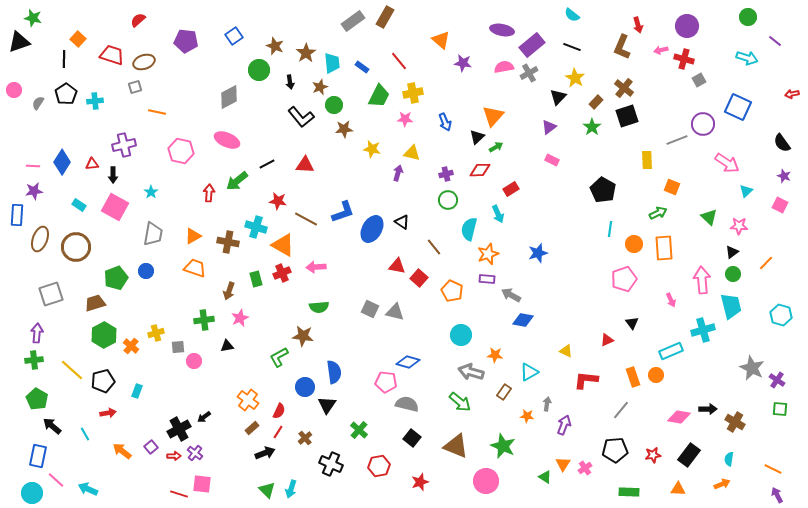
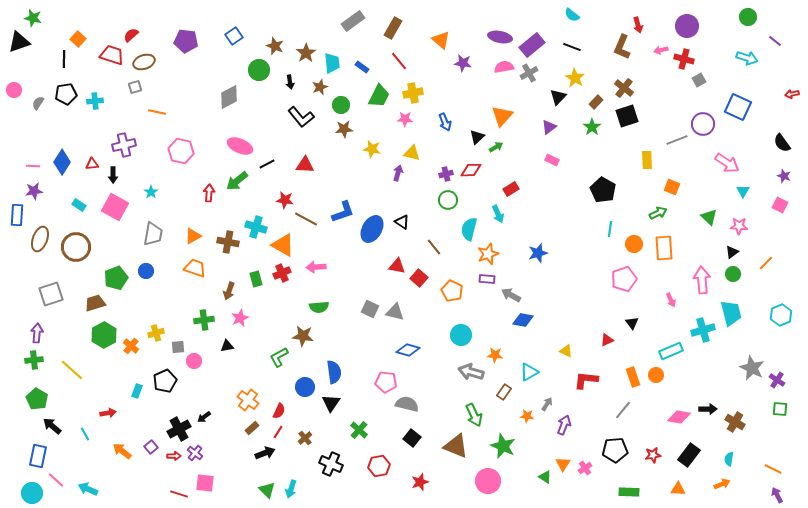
brown rectangle at (385, 17): moved 8 px right, 11 px down
red semicircle at (138, 20): moved 7 px left, 15 px down
purple ellipse at (502, 30): moved 2 px left, 7 px down
black pentagon at (66, 94): rotated 25 degrees clockwise
green circle at (334, 105): moved 7 px right
orange triangle at (493, 116): moved 9 px right
pink ellipse at (227, 140): moved 13 px right, 6 px down
red diamond at (480, 170): moved 9 px left
cyan triangle at (746, 191): moved 3 px left; rotated 16 degrees counterclockwise
red star at (278, 201): moved 7 px right, 1 px up
cyan trapezoid at (731, 306): moved 7 px down
cyan hexagon at (781, 315): rotated 20 degrees clockwise
blue diamond at (408, 362): moved 12 px up
black pentagon at (103, 381): moved 62 px right; rotated 10 degrees counterclockwise
green arrow at (460, 402): moved 14 px right, 13 px down; rotated 25 degrees clockwise
gray arrow at (547, 404): rotated 24 degrees clockwise
black triangle at (327, 405): moved 4 px right, 2 px up
gray line at (621, 410): moved 2 px right
pink circle at (486, 481): moved 2 px right
pink square at (202, 484): moved 3 px right, 1 px up
